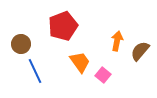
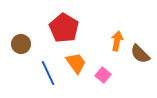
red pentagon: moved 1 px right, 2 px down; rotated 20 degrees counterclockwise
brown semicircle: moved 3 px down; rotated 85 degrees counterclockwise
orange trapezoid: moved 4 px left, 1 px down
blue line: moved 13 px right, 2 px down
